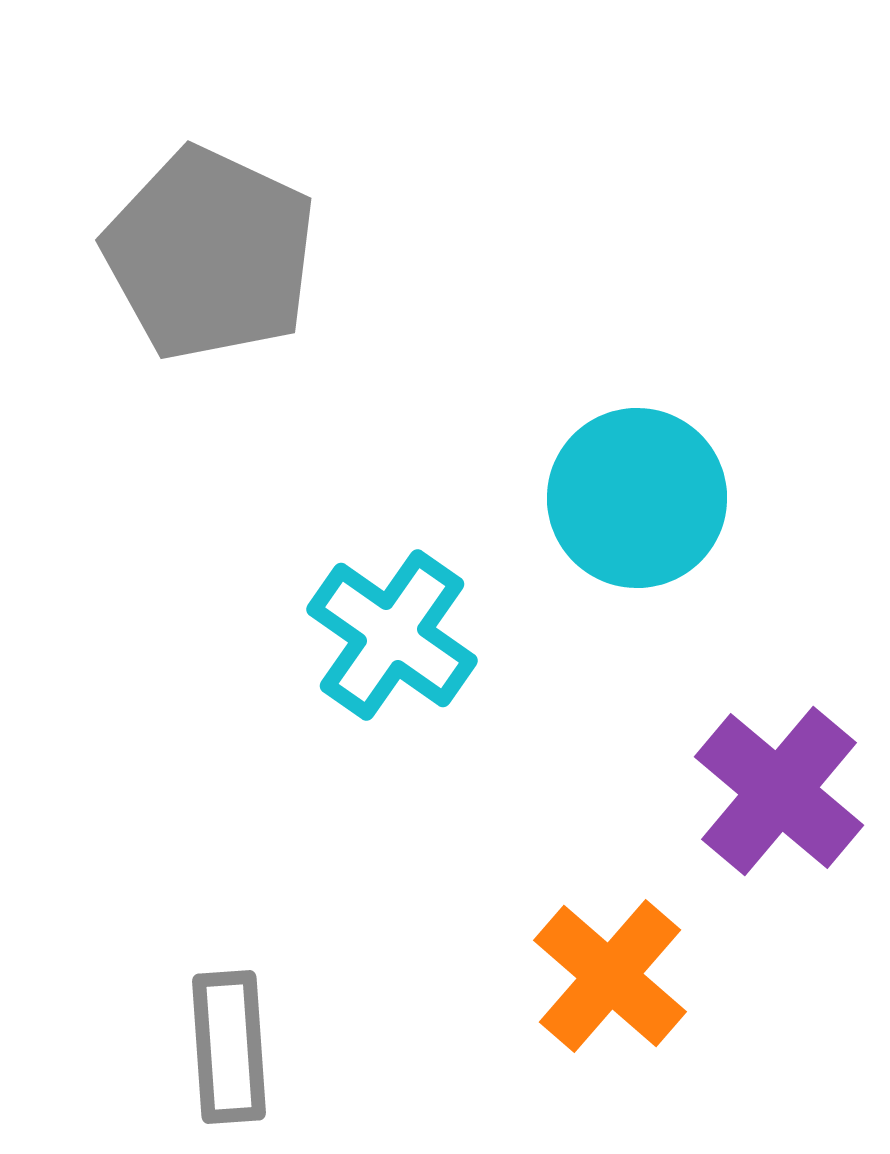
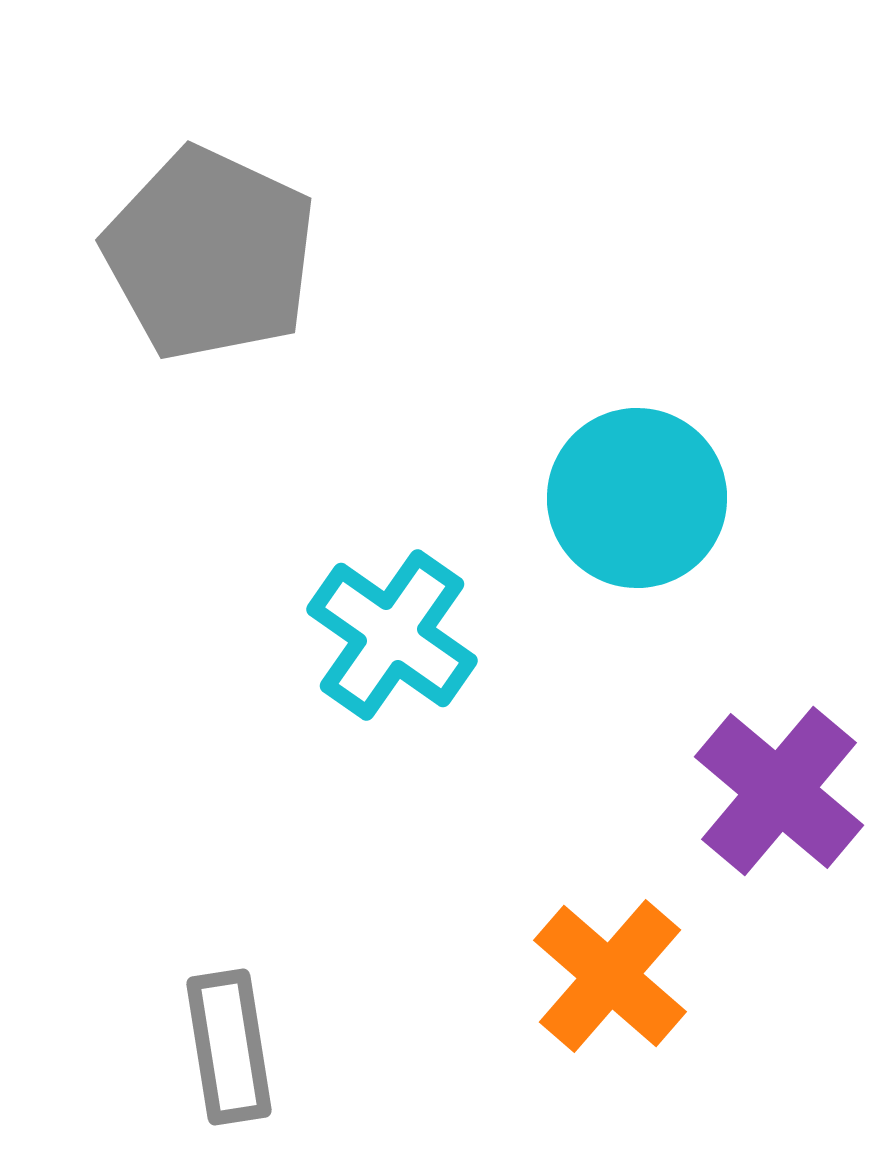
gray rectangle: rotated 5 degrees counterclockwise
